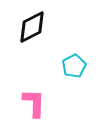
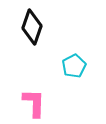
black diamond: rotated 44 degrees counterclockwise
